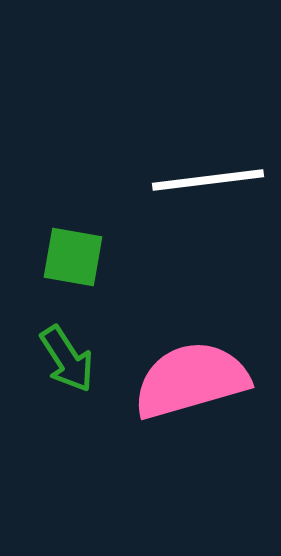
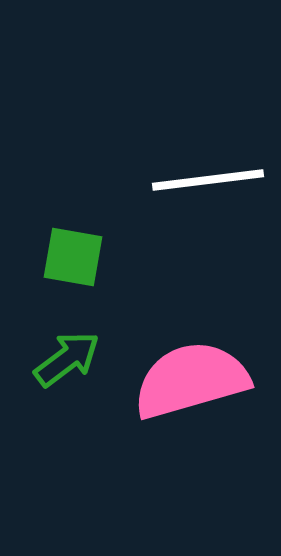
green arrow: rotated 94 degrees counterclockwise
